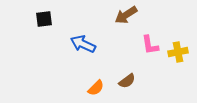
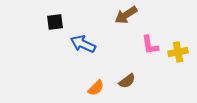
black square: moved 11 px right, 3 px down
